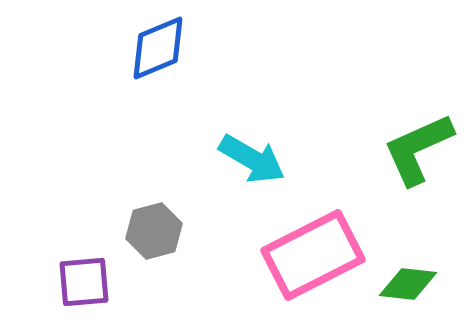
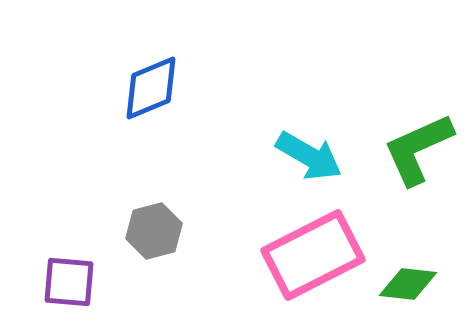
blue diamond: moved 7 px left, 40 px down
cyan arrow: moved 57 px right, 3 px up
purple square: moved 15 px left; rotated 10 degrees clockwise
